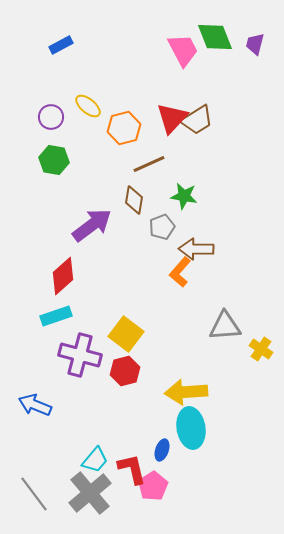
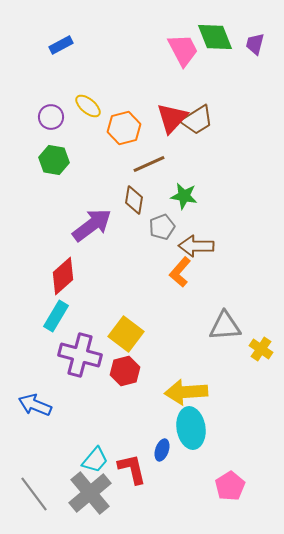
brown arrow: moved 3 px up
cyan rectangle: rotated 40 degrees counterclockwise
pink pentagon: moved 77 px right
